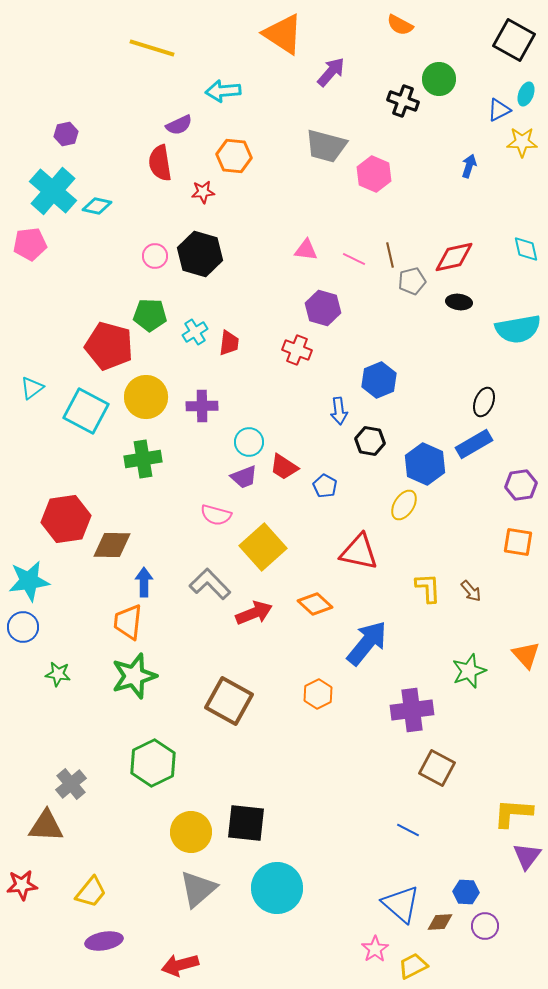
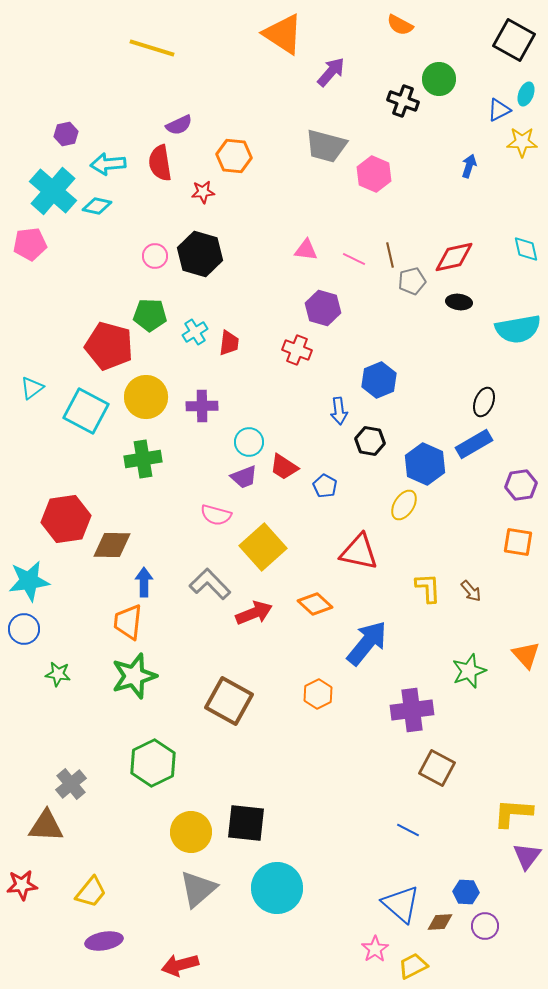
cyan arrow at (223, 91): moved 115 px left, 73 px down
blue circle at (23, 627): moved 1 px right, 2 px down
